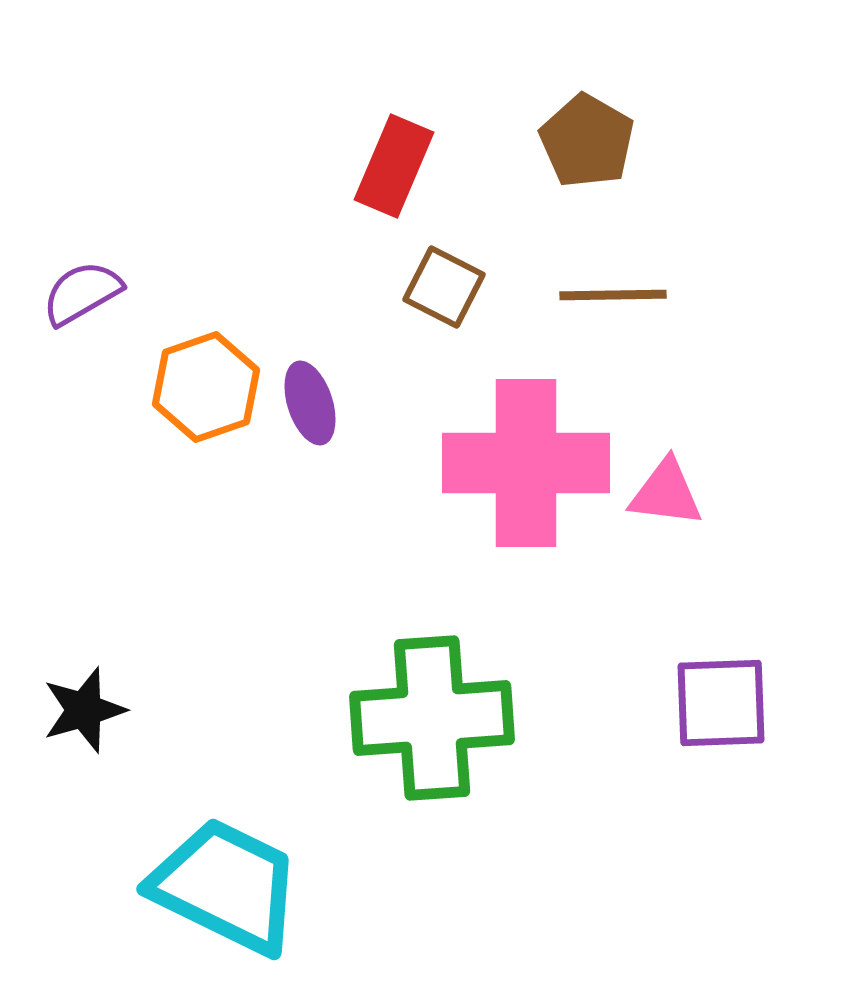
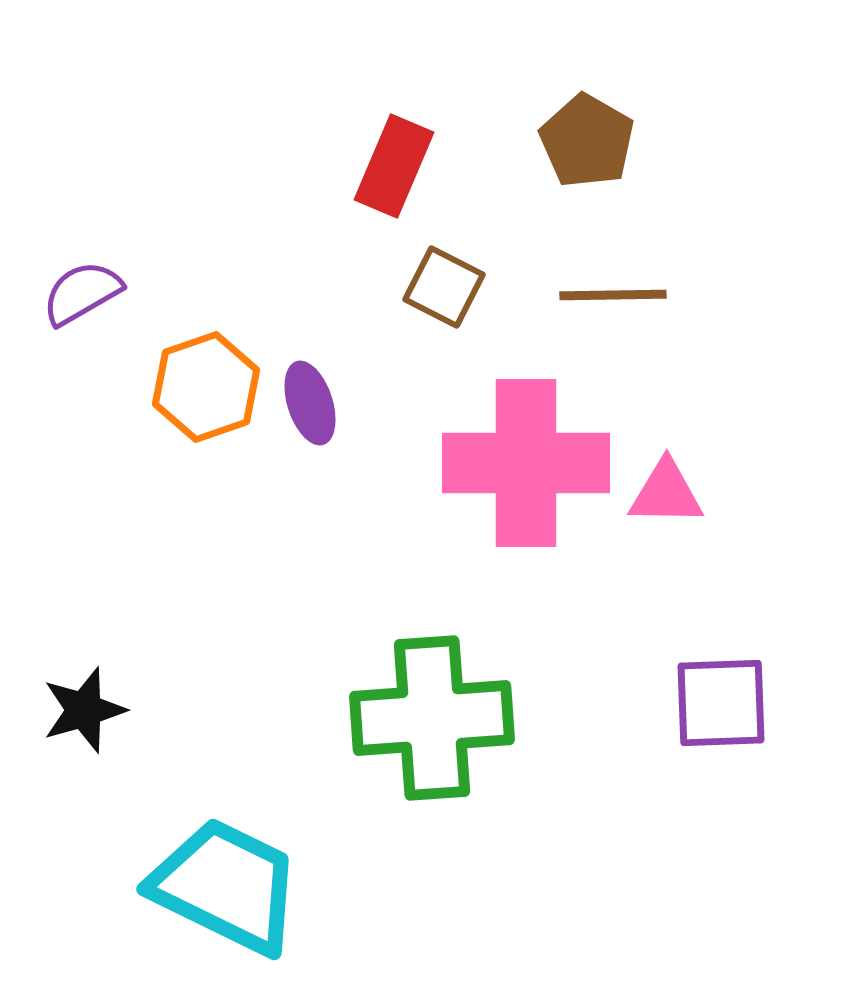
pink triangle: rotated 6 degrees counterclockwise
